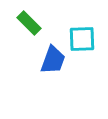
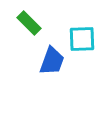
blue trapezoid: moved 1 px left, 1 px down
